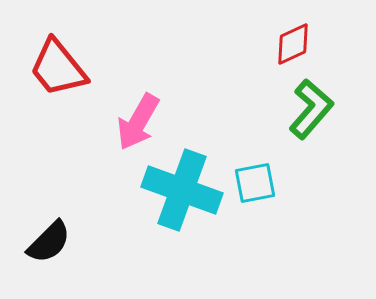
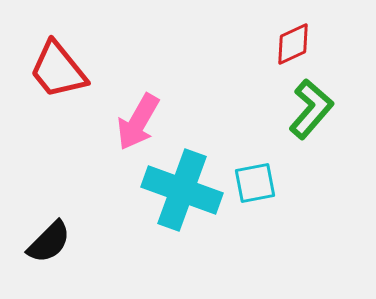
red trapezoid: moved 2 px down
